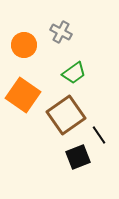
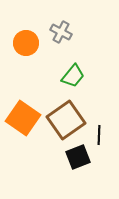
orange circle: moved 2 px right, 2 px up
green trapezoid: moved 1 px left, 3 px down; rotated 15 degrees counterclockwise
orange square: moved 23 px down
brown square: moved 5 px down
black line: rotated 36 degrees clockwise
